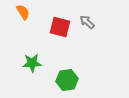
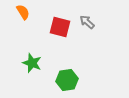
green star: rotated 24 degrees clockwise
